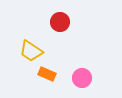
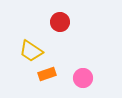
orange rectangle: rotated 42 degrees counterclockwise
pink circle: moved 1 px right
